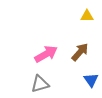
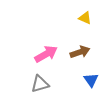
yellow triangle: moved 2 px left, 2 px down; rotated 24 degrees clockwise
brown arrow: rotated 30 degrees clockwise
